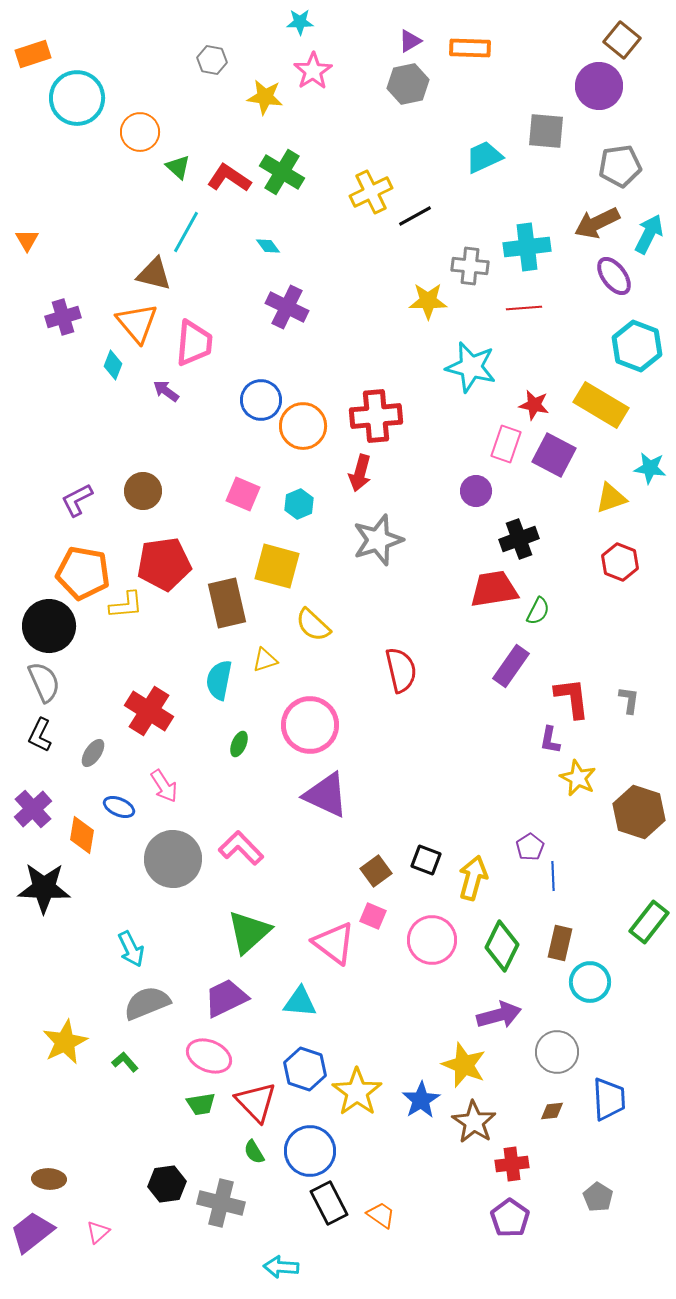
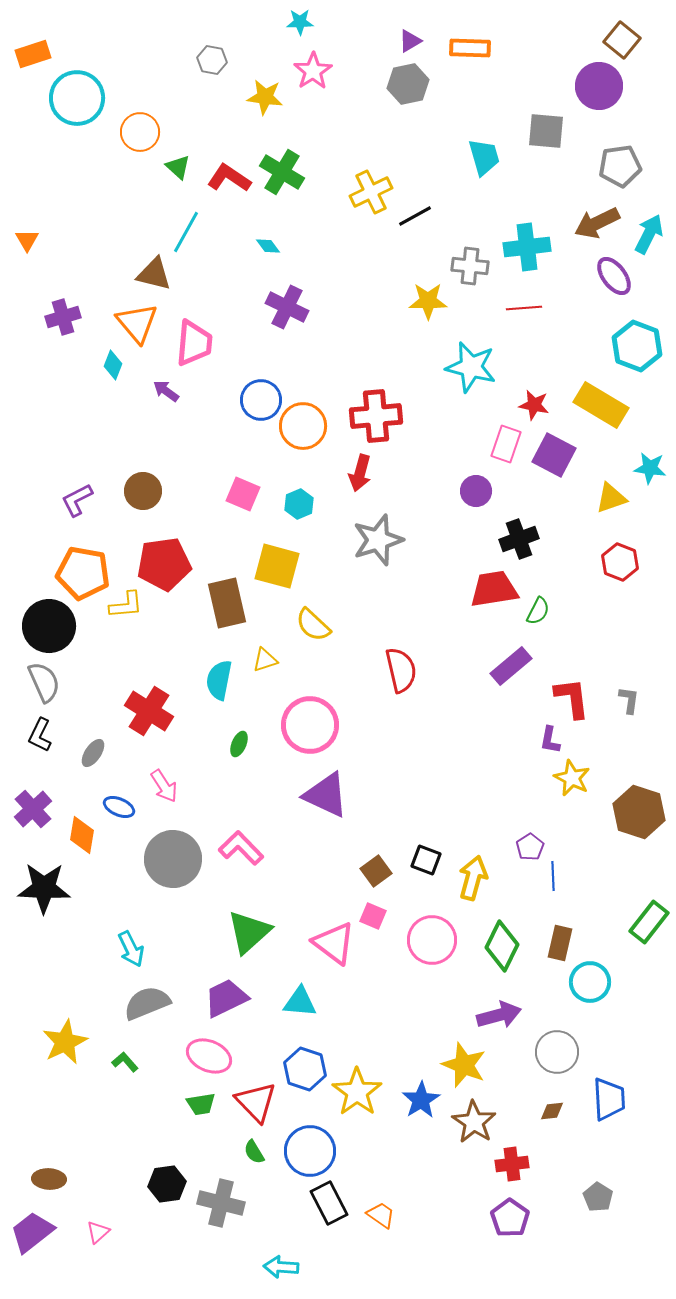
cyan trapezoid at (484, 157): rotated 99 degrees clockwise
purple rectangle at (511, 666): rotated 15 degrees clockwise
yellow star at (578, 778): moved 6 px left
